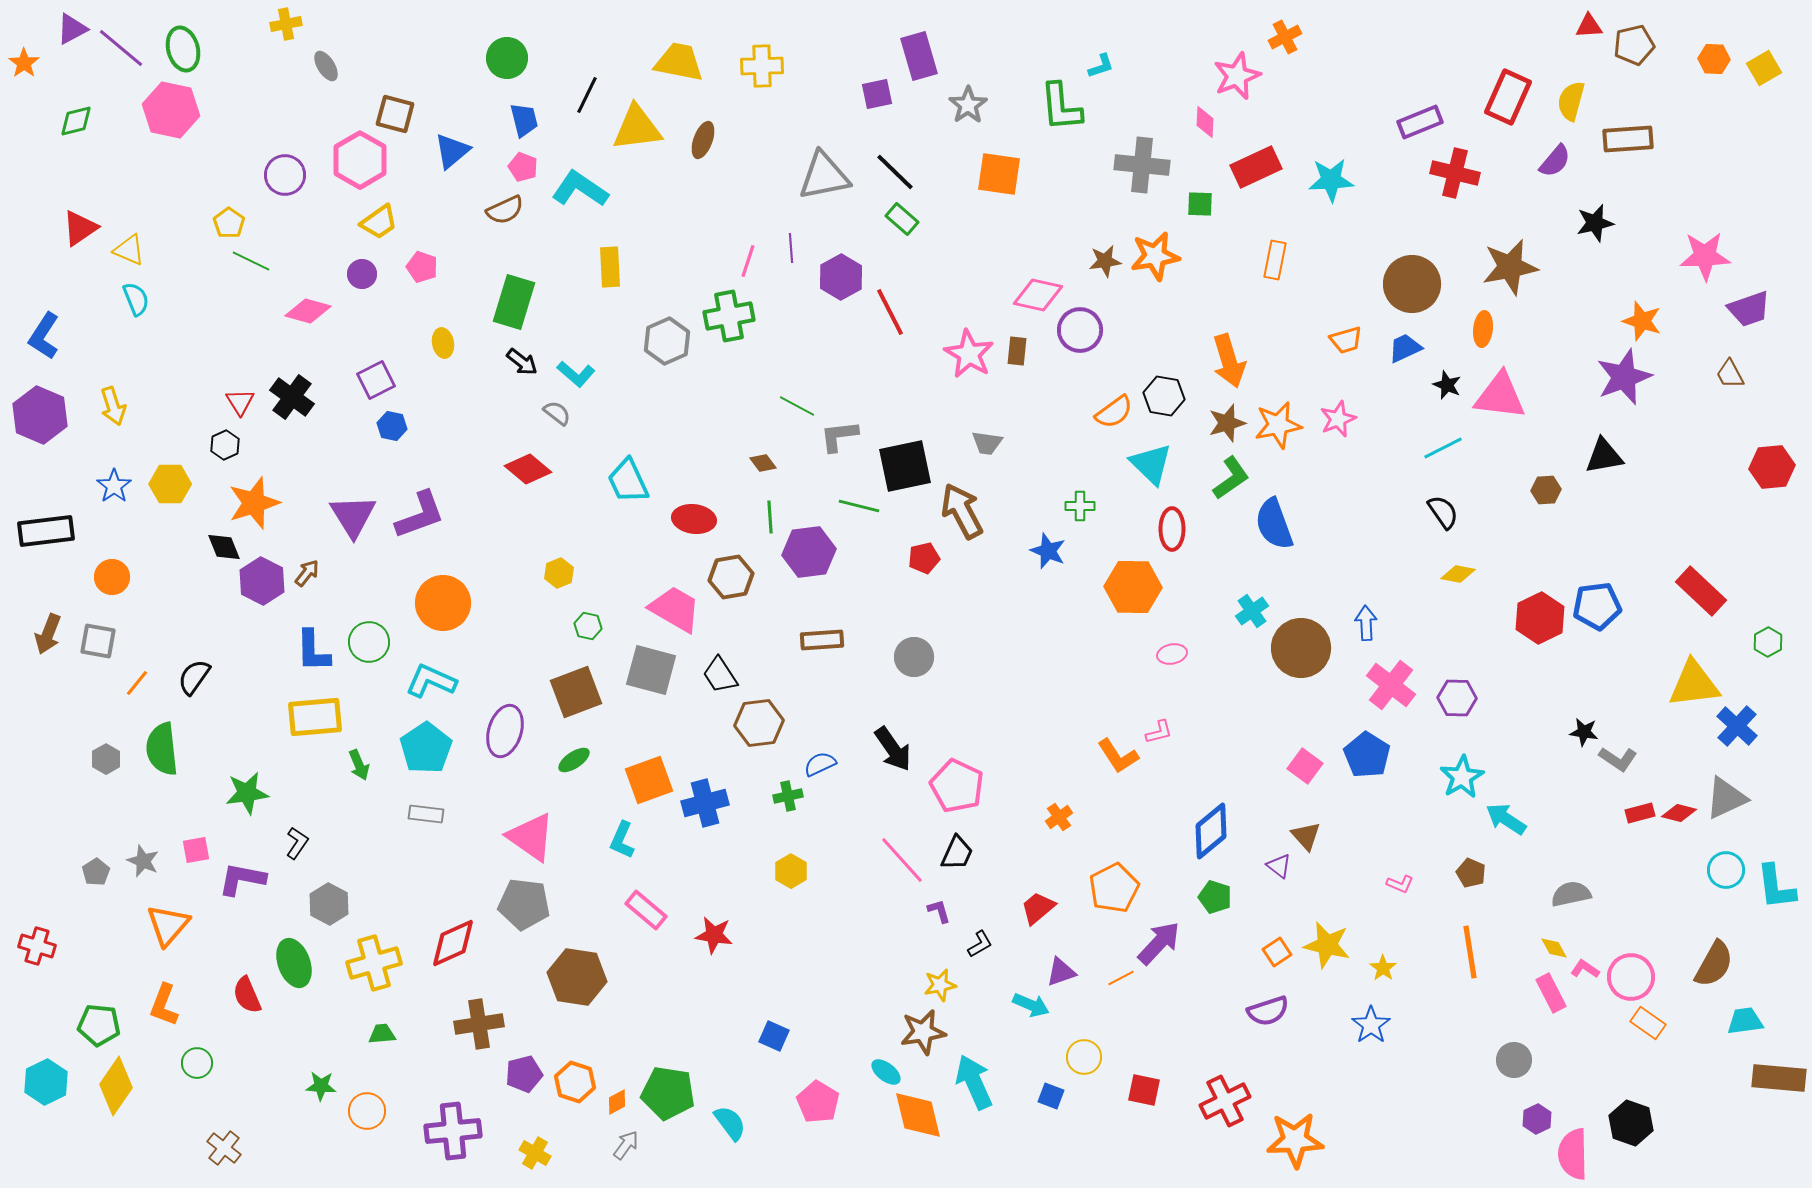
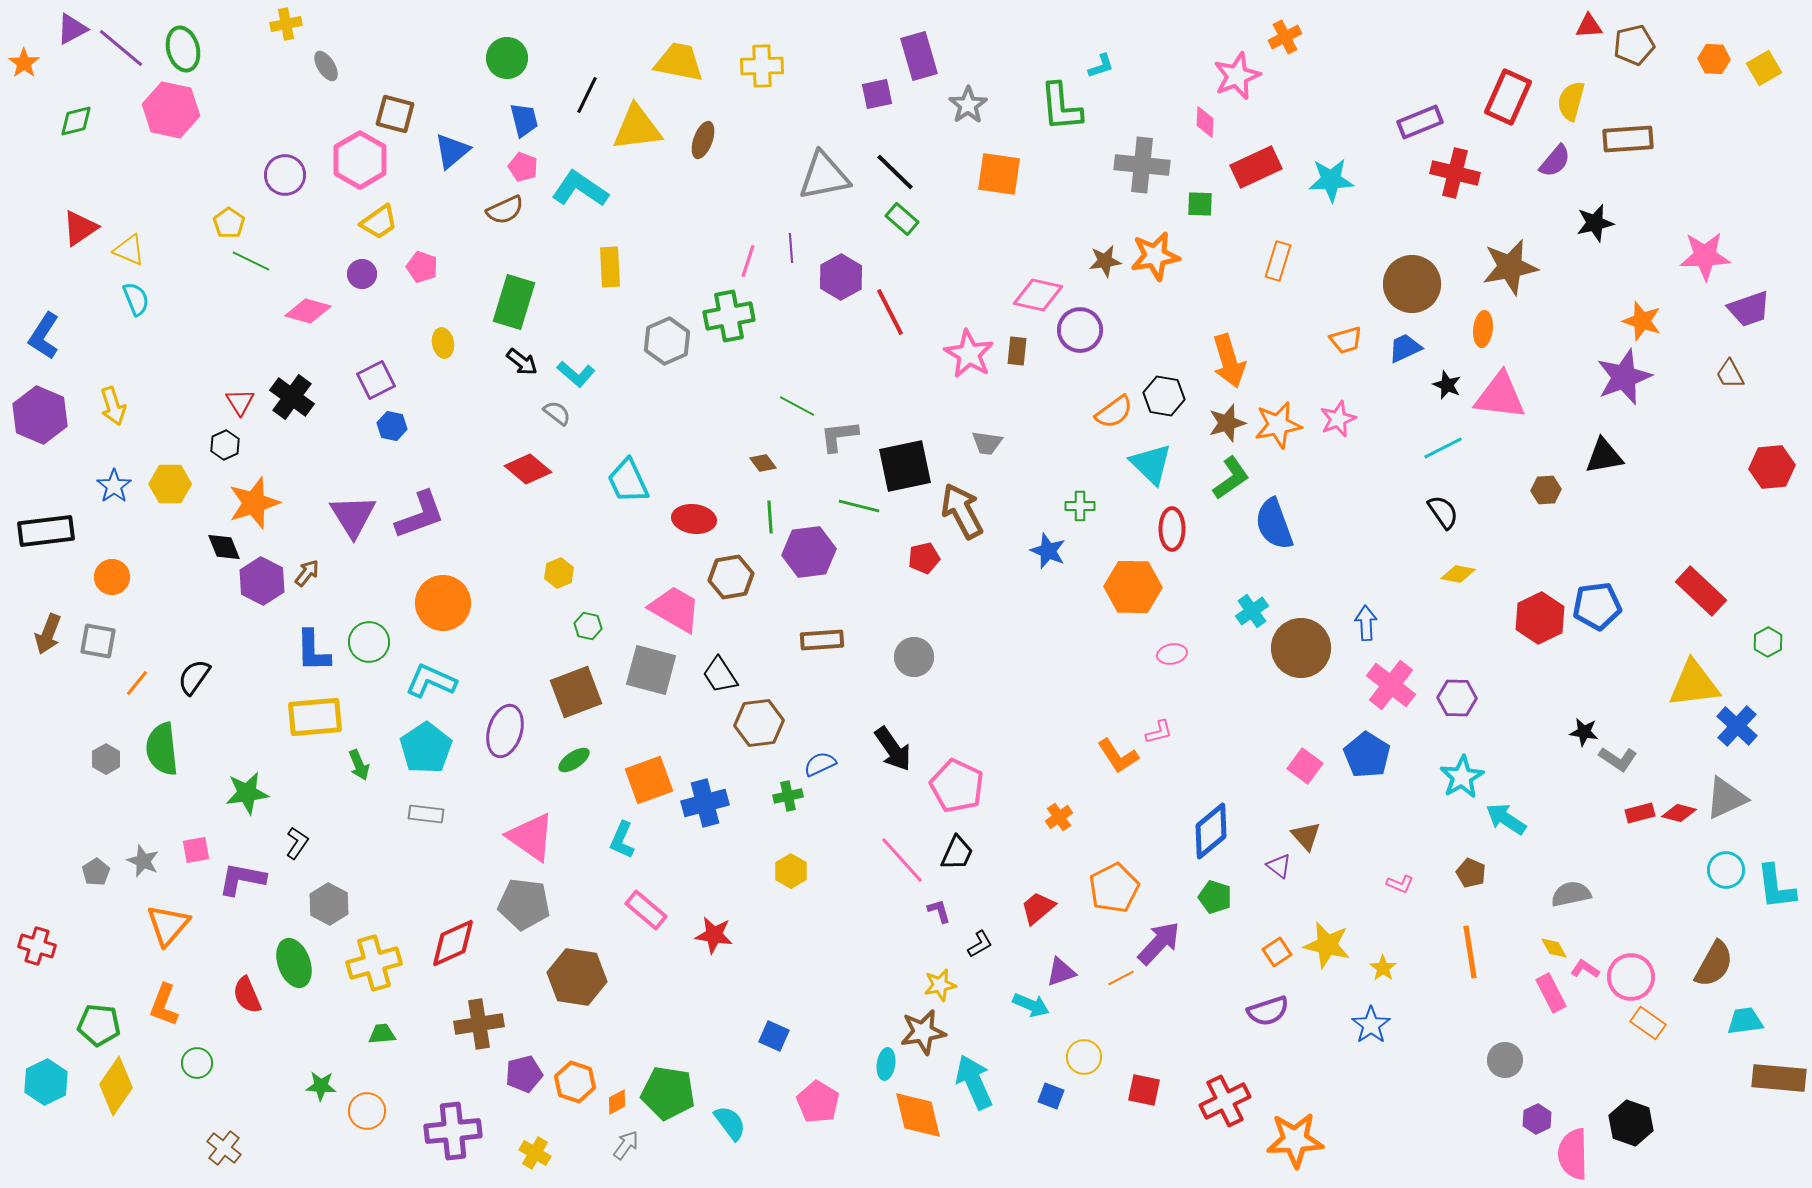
orange rectangle at (1275, 260): moved 3 px right, 1 px down; rotated 6 degrees clockwise
gray circle at (1514, 1060): moved 9 px left
cyan ellipse at (886, 1072): moved 8 px up; rotated 60 degrees clockwise
